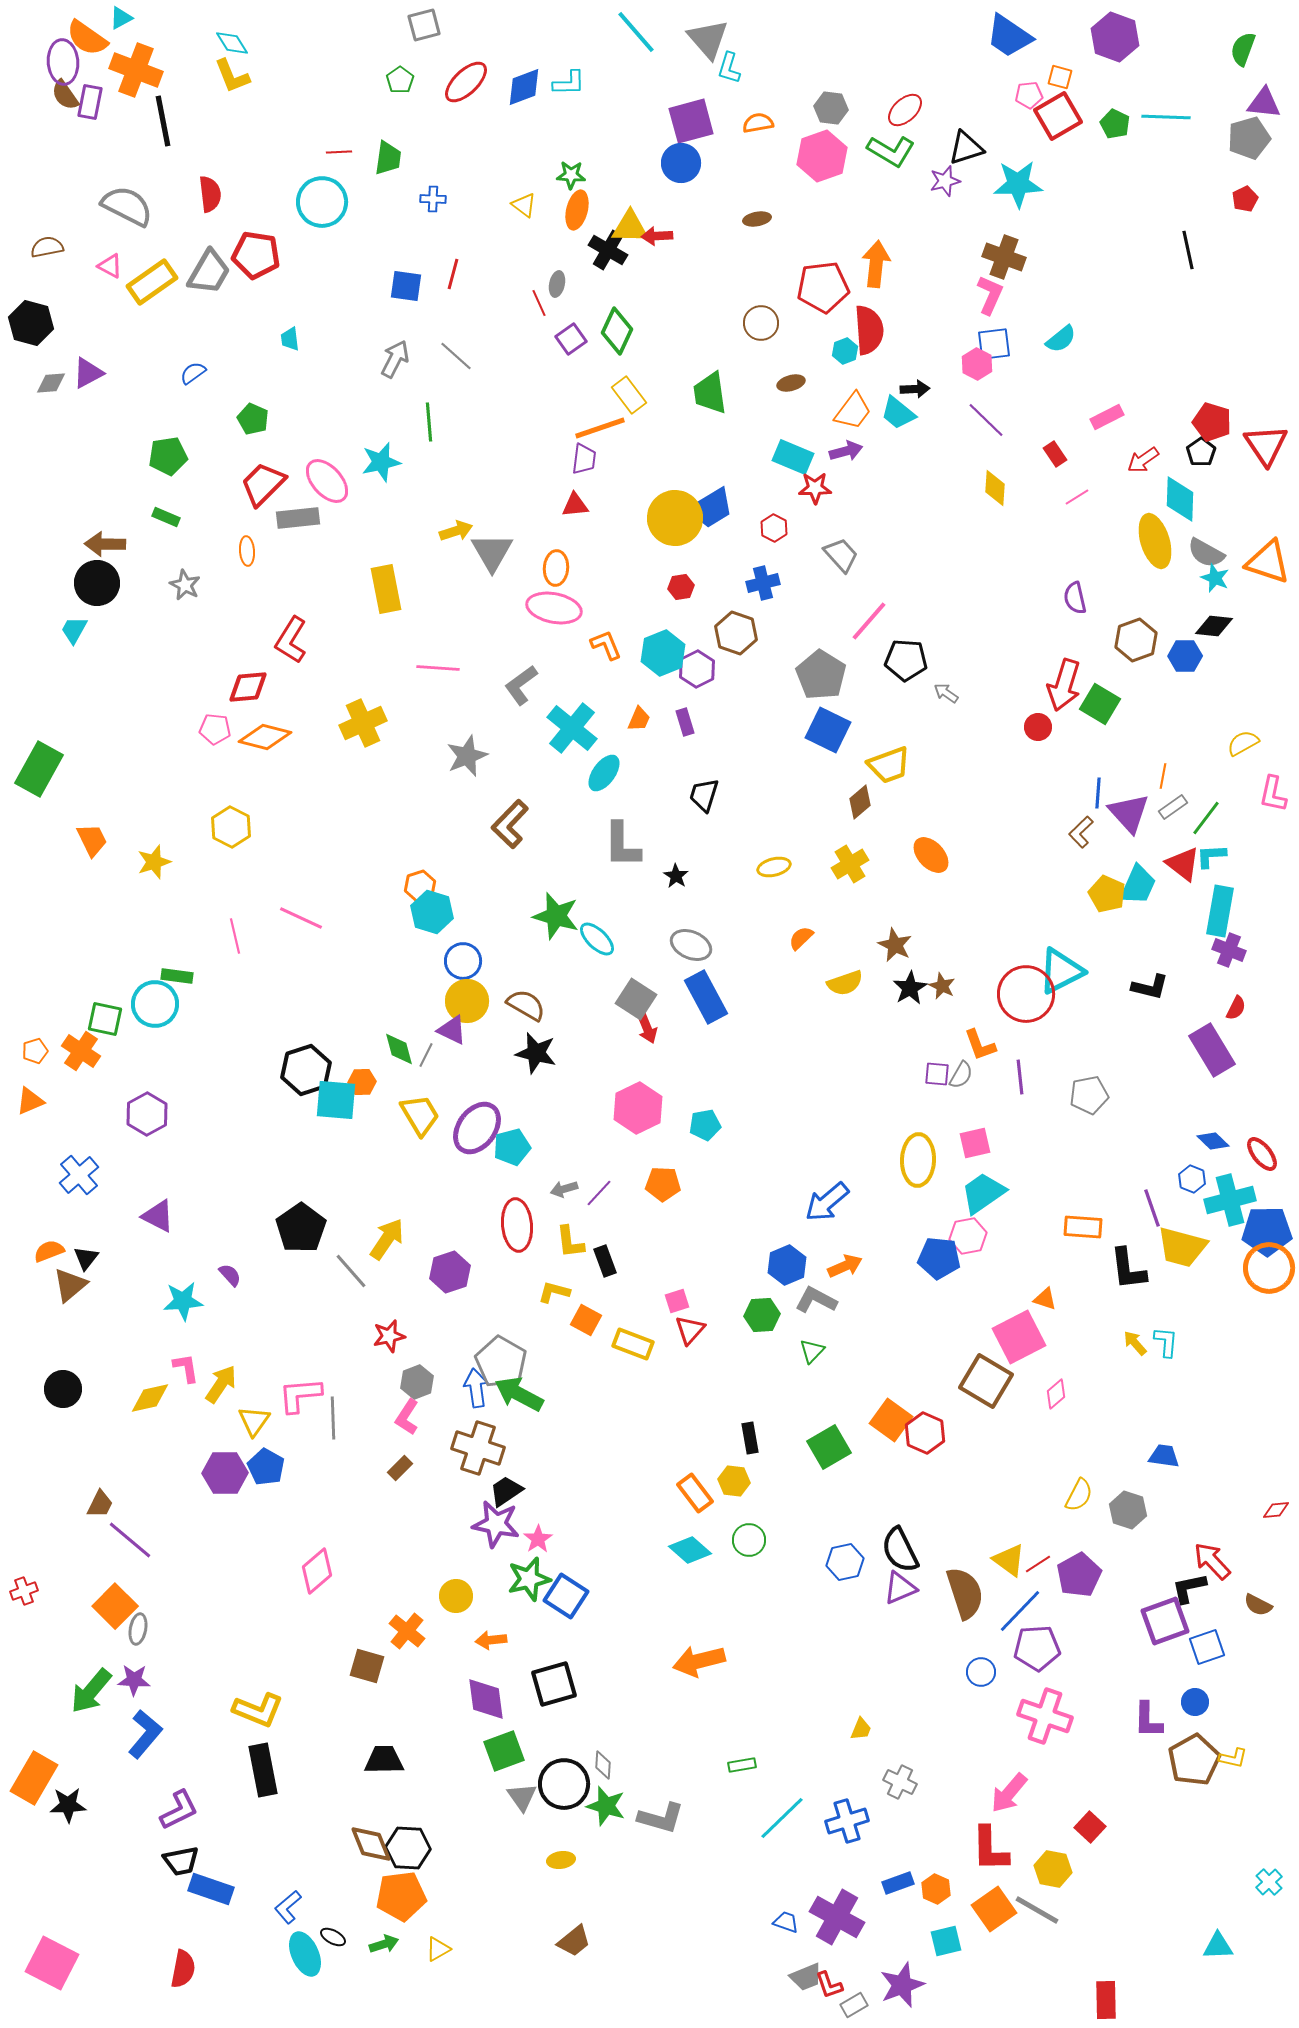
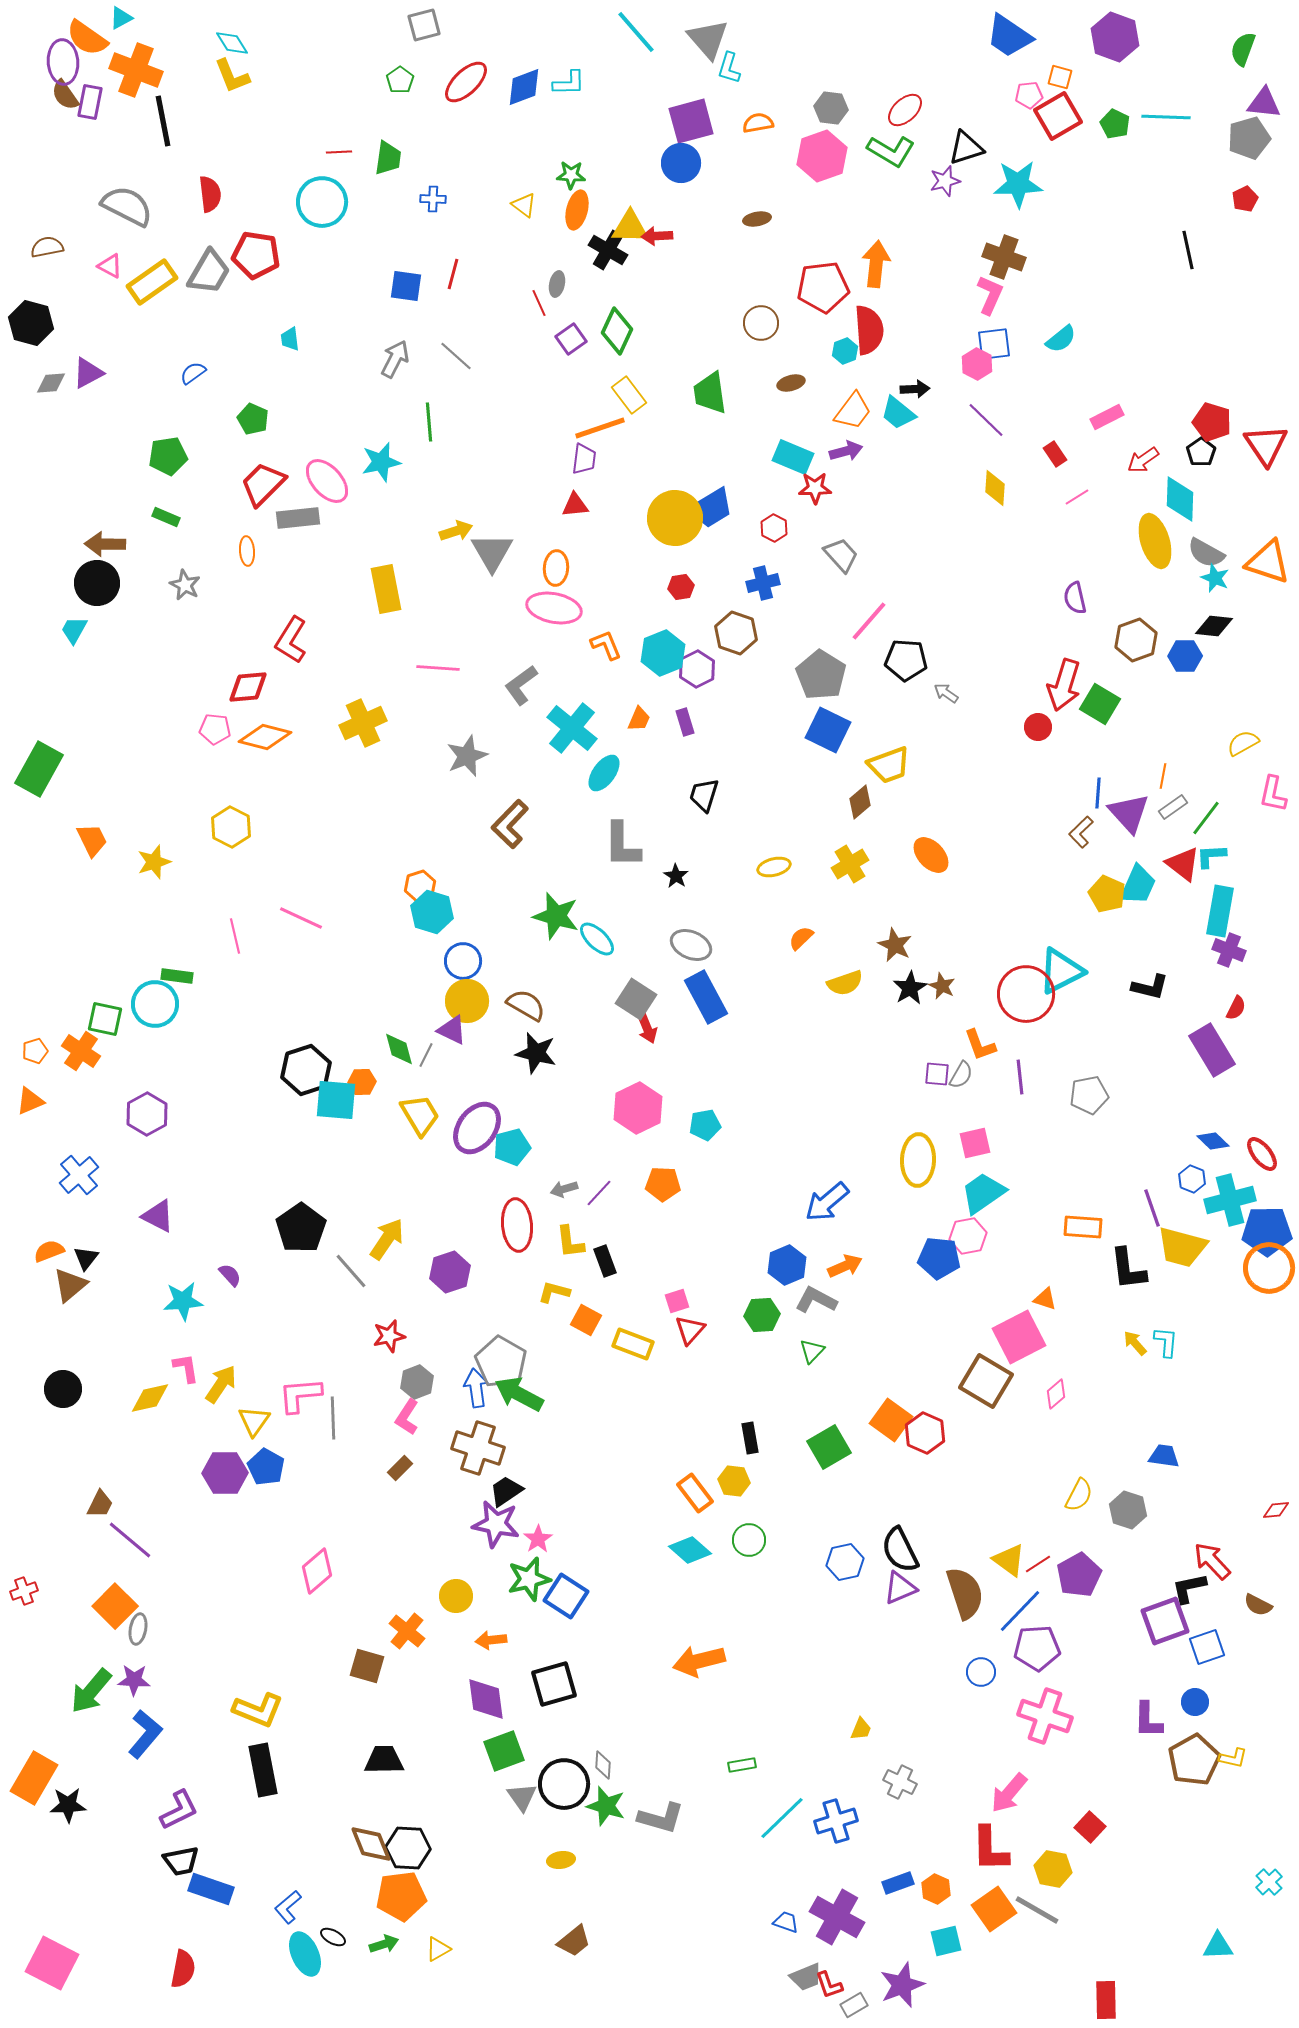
blue cross at (847, 1821): moved 11 px left
